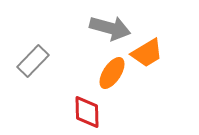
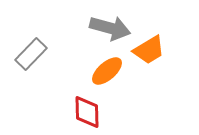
orange trapezoid: moved 2 px right, 3 px up
gray rectangle: moved 2 px left, 7 px up
orange ellipse: moved 5 px left, 2 px up; rotated 16 degrees clockwise
